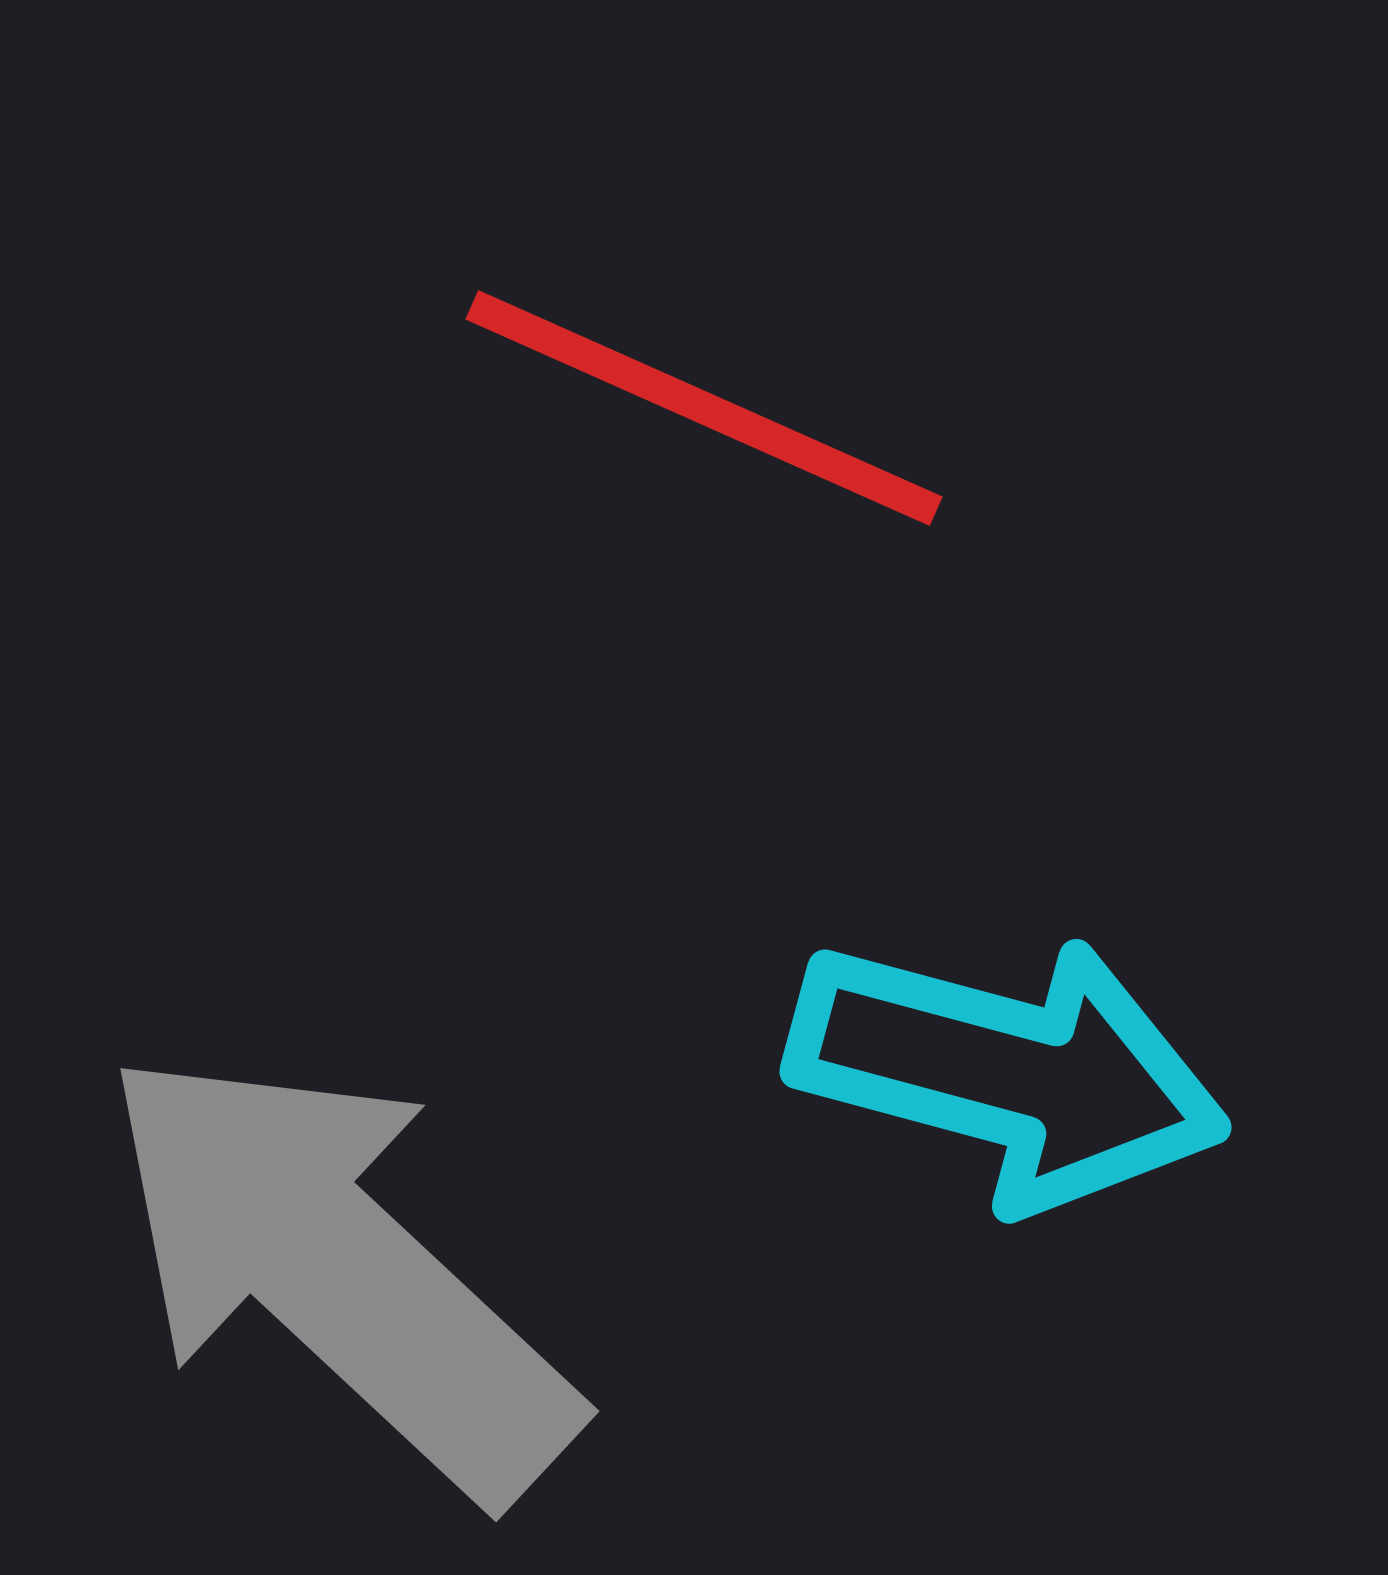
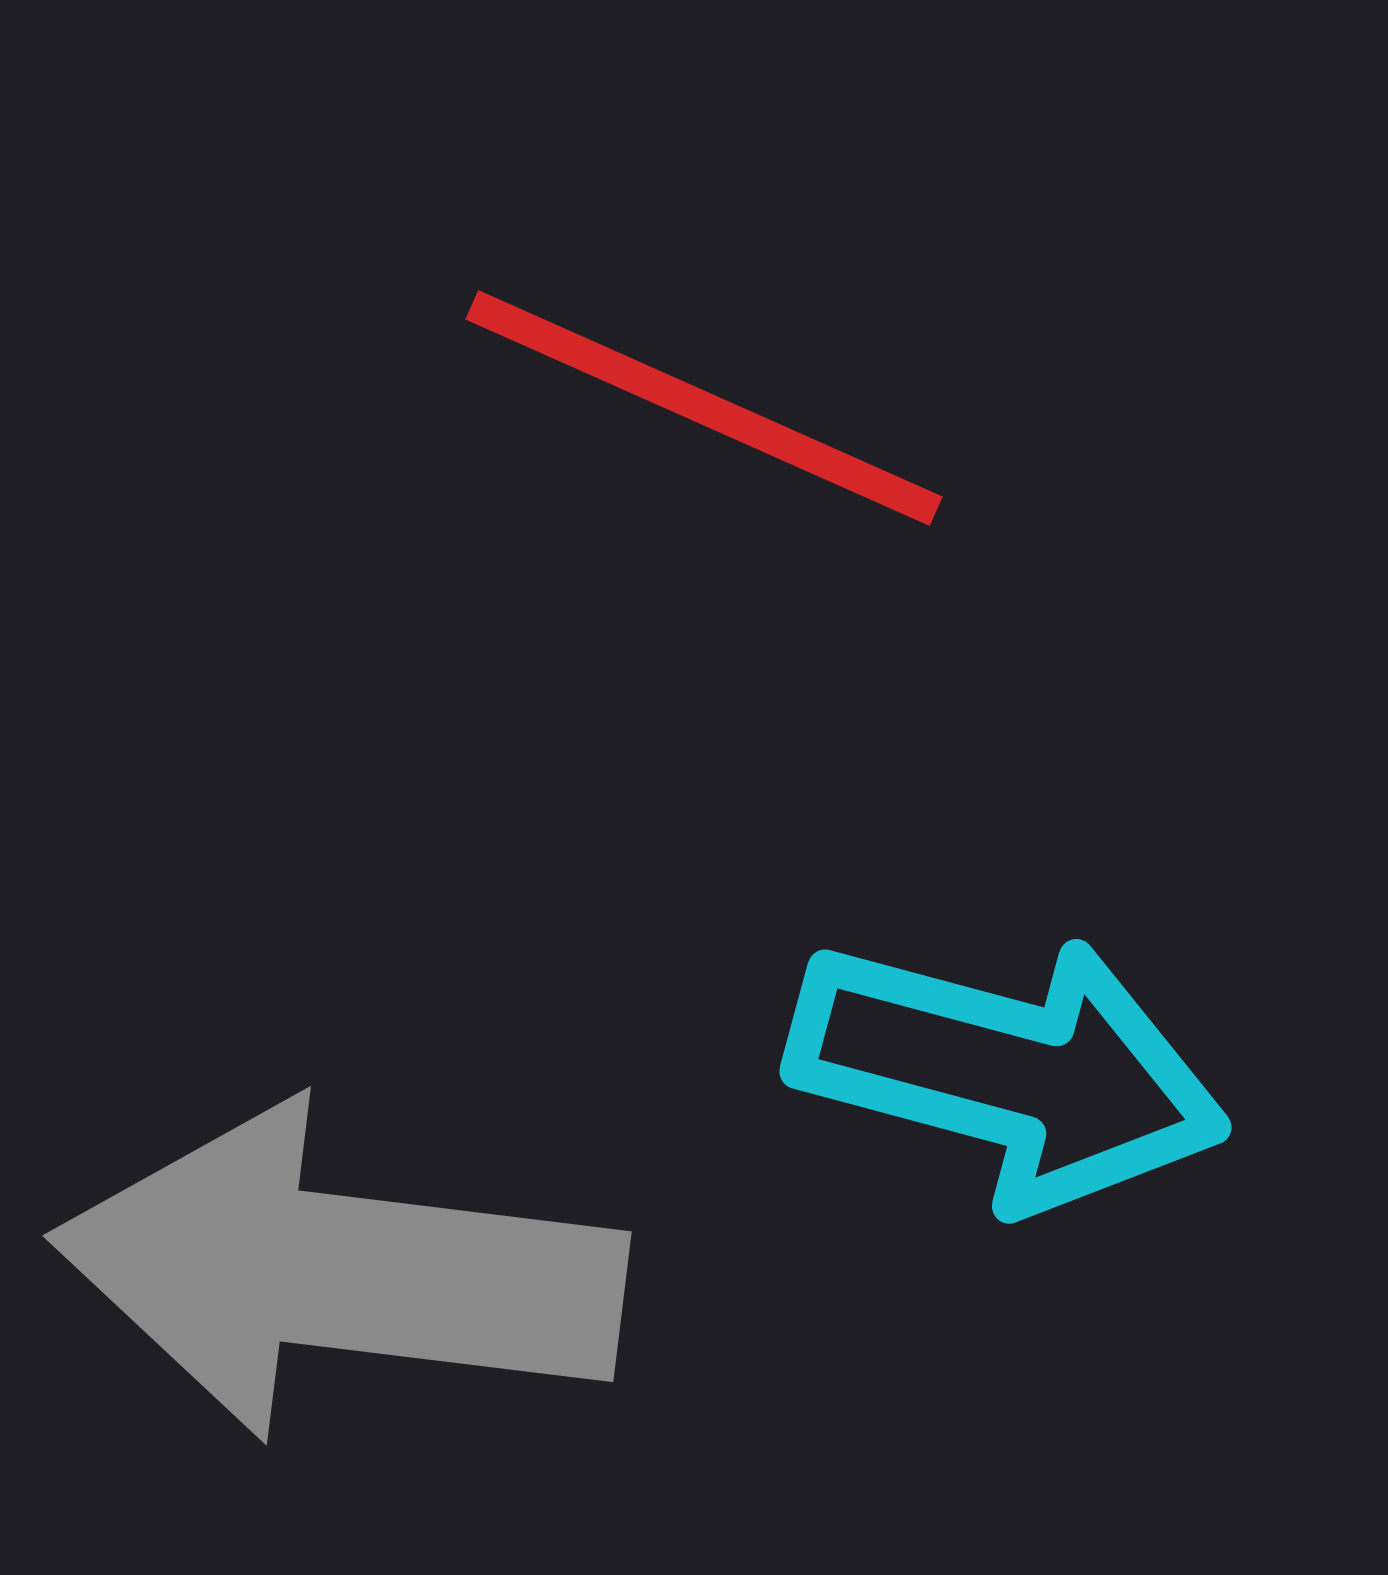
gray arrow: rotated 36 degrees counterclockwise
